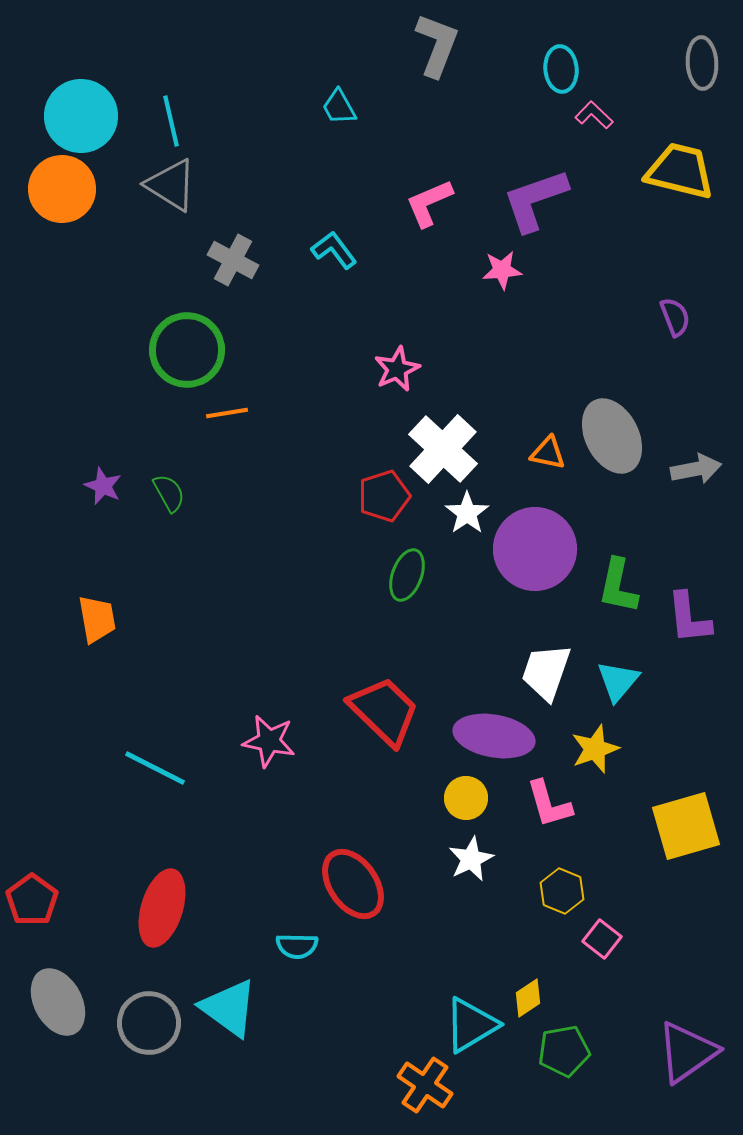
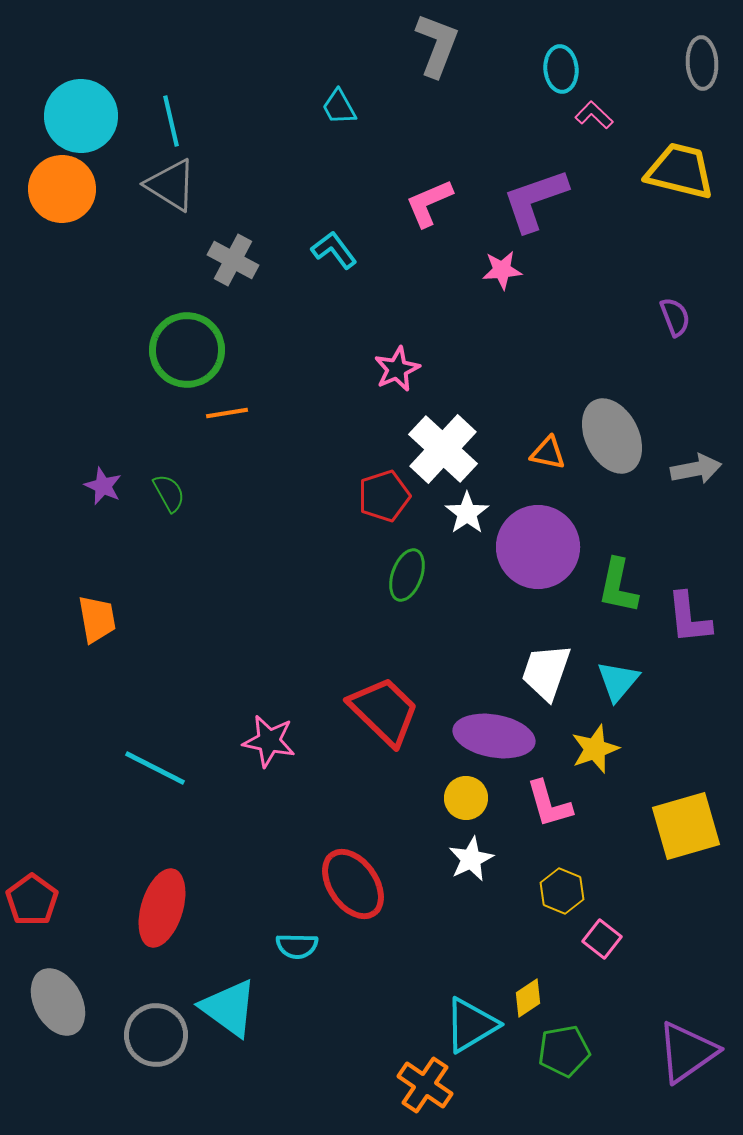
purple circle at (535, 549): moved 3 px right, 2 px up
gray circle at (149, 1023): moved 7 px right, 12 px down
